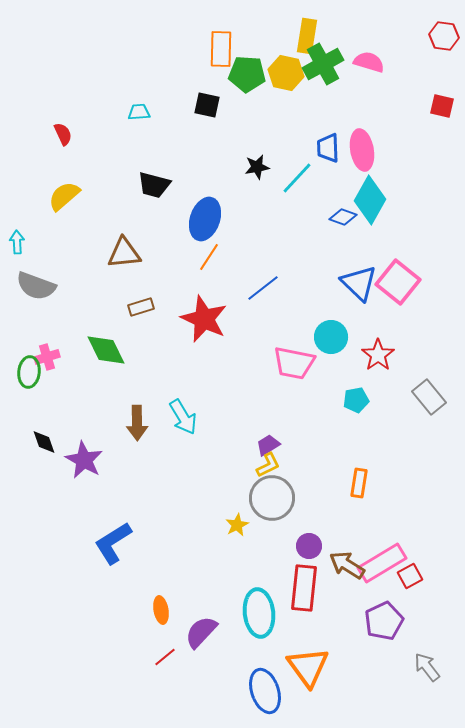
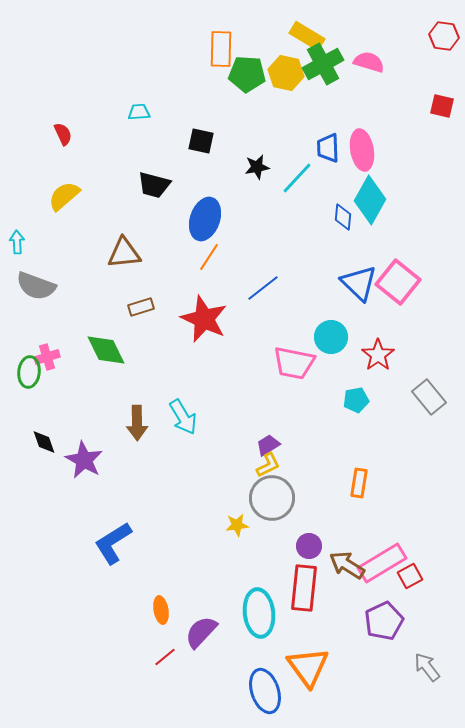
yellow rectangle at (307, 36): rotated 68 degrees counterclockwise
black square at (207, 105): moved 6 px left, 36 px down
blue diamond at (343, 217): rotated 76 degrees clockwise
yellow star at (237, 525): rotated 20 degrees clockwise
